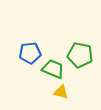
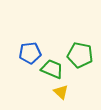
green trapezoid: moved 1 px left
yellow triangle: rotated 28 degrees clockwise
